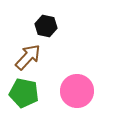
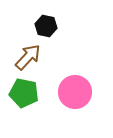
pink circle: moved 2 px left, 1 px down
